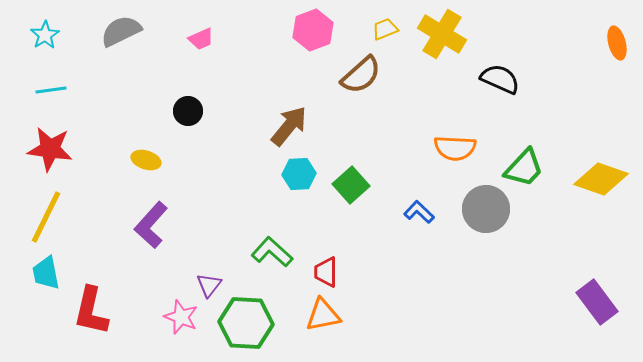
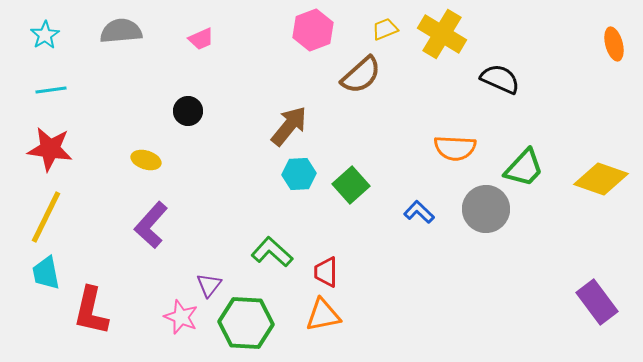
gray semicircle: rotated 21 degrees clockwise
orange ellipse: moved 3 px left, 1 px down
